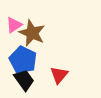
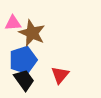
pink triangle: moved 1 px left, 2 px up; rotated 30 degrees clockwise
blue pentagon: rotated 28 degrees clockwise
red triangle: moved 1 px right
